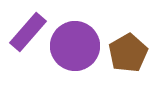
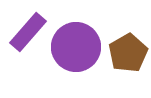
purple circle: moved 1 px right, 1 px down
